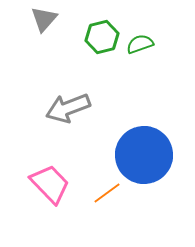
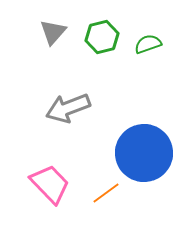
gray triangle: moved 9 px right, 13 px down
green semicircle: moved 8 px right
blue circle: moved 2 px up
orange line: moved 1 px left
